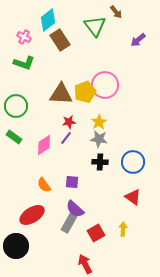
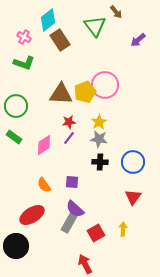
purple line: moved 3 px right
red triangle: rotated 30 degrees clockwise
